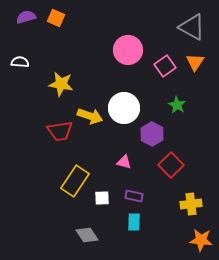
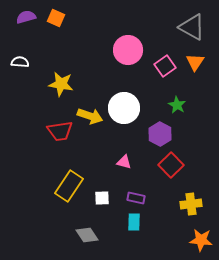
purple hexagon: moved 8 px right
yellow rectangle: moved 6 px left, 5 px down
purple rectangle: moved 2 px right, 2 px down
